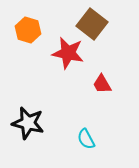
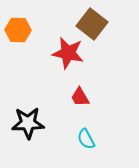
orange hexagon: moved 10 px left; rotated 15 degrees counterclockwise
red trapezoid: moved 22 px left, 13 px down
black star: rotated 16 degrees counterclockwise
